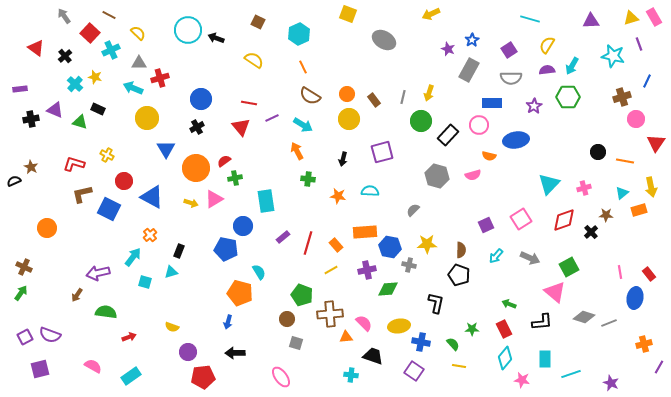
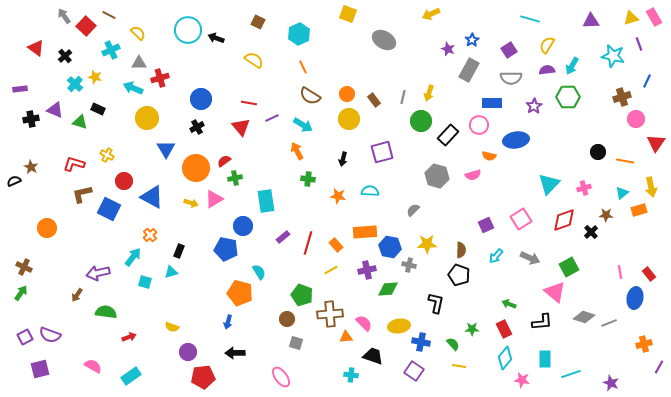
red square at (90, 33): moved 4 px left, 7 px up
